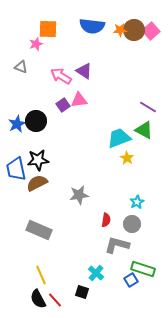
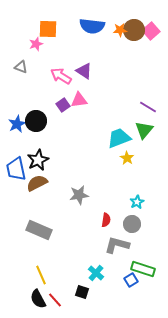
green triangle: rotated 42 degrees clockwise
black star: rotated 20 degrees counterclockwise
